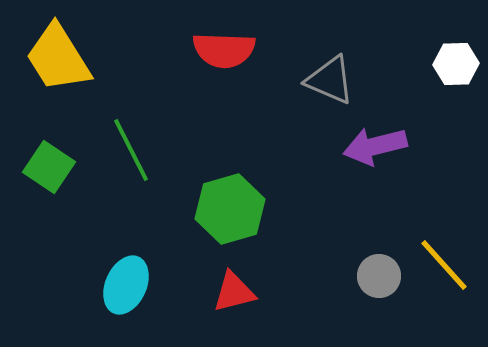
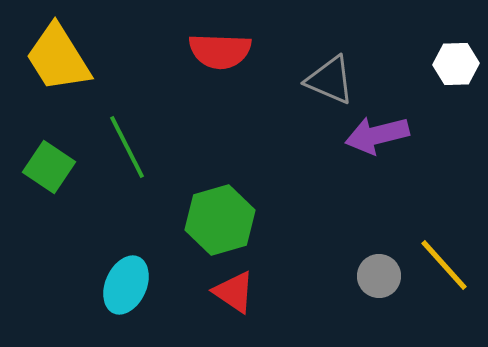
red semicircle: moved 4 px left, 1 px down
purple arrow: moved 2 px right, 11 px up
green line: moved 4 px left, 3 px up
green hexagon: moved 10 px left, 11 px down
red triangle: rotated 48 degrees clockwise
